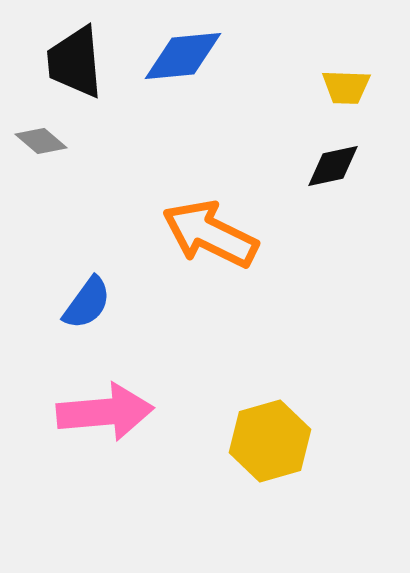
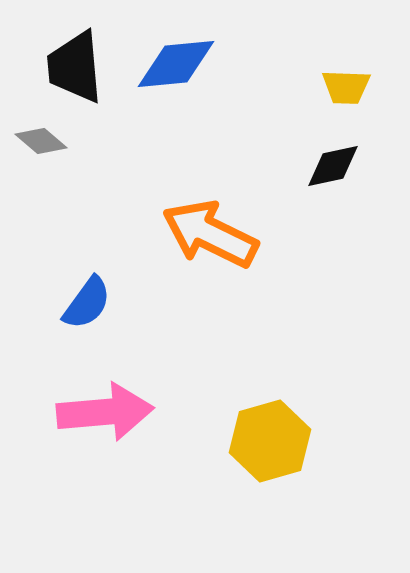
blue diamond: moved 7 px left, 8 px down
black trapezoid: moved 5 px down
